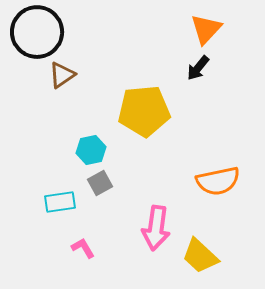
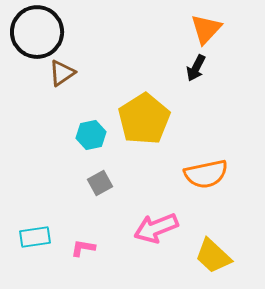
black arrow: moved 2 px left; rotated 12 degrees counterclockwise
brown triangle: moved 2 px up
yellow pentagon: moved 8 px down; rotated 27 degrees counterclockwise
cyan hexagon: moved 15 px up
orange semicircle: moved 12 px left, 7 px up
cyan rectangle: moved 25 px left, 35 px down
pink arrow: rotated 60 degrees clockwise
pink L-shape: rotated 50 degrees counterclockwise
yellow trapezoid: moved 13 px right
